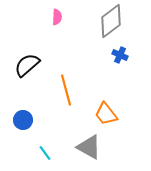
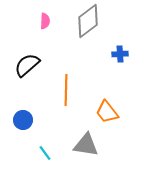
pink semicircle: moved 12 px left, 4 px down
gray diamond: moved 23 px left
blue cross: moved 1 px up; rotated 28 degrees counterclockwise
orange line: rotated 16 degrees clockwise
orange trapezoid: moved 1 px right, 2 px up
gray triangle: moved 3 px left, 2 px up; rotated 20 degrees counterclockwise
